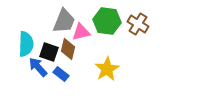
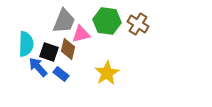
pink triangle: moved 2 px down
yellow star: moved 4 px down
